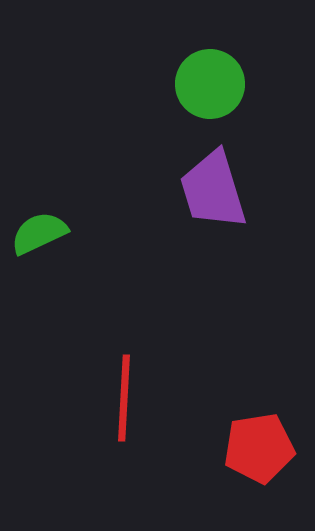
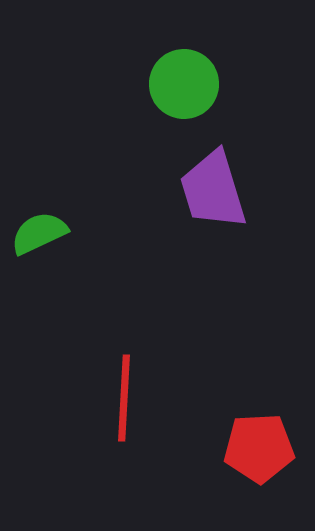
green circle: moved 26 px left
red pentagon: rotated 6 degrees clockwise
